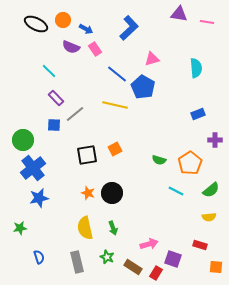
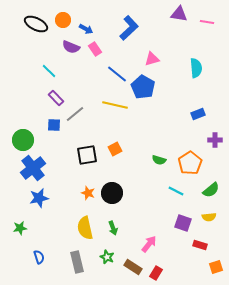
pink arrow at (149, 244): rotated 36 degrees counterclockwise
purple square at (173, 259): moved 10 px right, 36 px up
orange square at (216, 267): rotated 24 degrees counterclockwise
